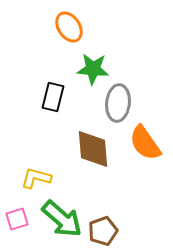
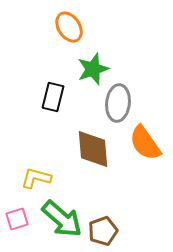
green star: rotated 24 degrees counterclockwise
